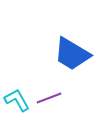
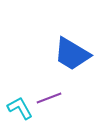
cyan L-shape: moved 3 px right, 8 px down
